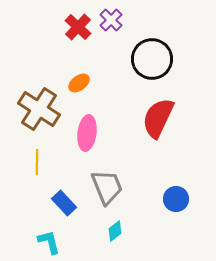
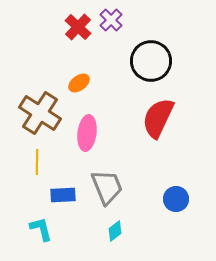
black circle: moved 1 px left, 2 px down
brown cross: moved 1 px right, 4 px down
blue rectangle: moved 1 px left, 8 px up; rotated 50 degrees counterclockwise
cyan L-shape: moved 8 px left, 13 px up
